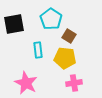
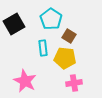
black square: rotated 20 degrees counterclockwise
cyan rectangle: moved 5 px right, 2 px up
pink star: moved 1 px left, 2 px up
